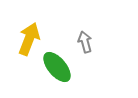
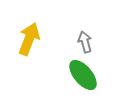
green ellipse: moved 26 px right, 8 px down
